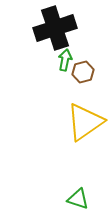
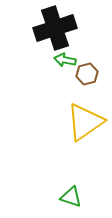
green arrow: rotated 90 degrees counterclockwise
brown hexagon: moved 4 px right, 2 px down
green triangle: moved 7 px left, 2 px up
